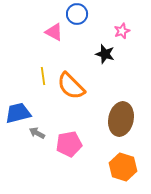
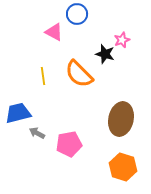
pink star: moved 9 px down
orange semicircle: moved 8 px right, 12 px up
